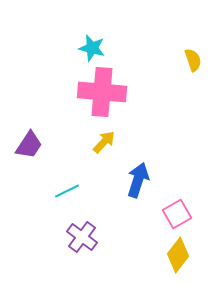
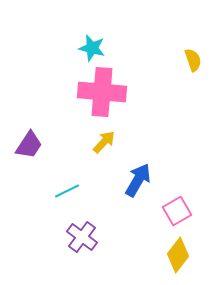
blue arrow: rotated 12 degrees clockwise
pink square: moved 3 px up
